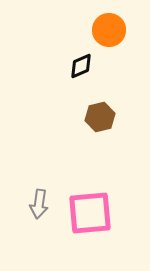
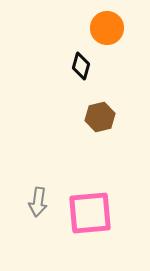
orange circle: moved 2 px left, 2 px up
black diamond: rotated 52 degrees counterclockwise
gray arrow: moved 1 px left, 2 px up
